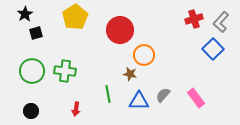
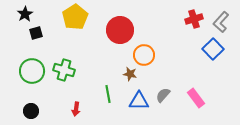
green cross: moved 1 px left, 1 px up; rotated 10 degrees clockwise
